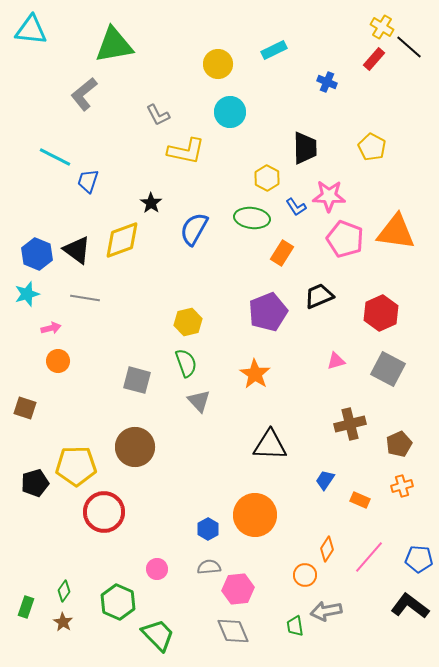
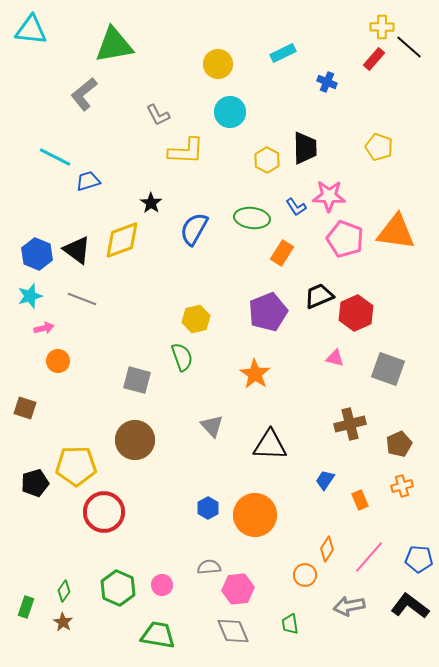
yellow cross at (382, 27): rotated 30 degrees counterclockwise
cyan rectangle at (274, 50): moved 9 px right, 3 px down
yellow pentagon at (372, 147): moved 7 px right; rotated 8 degrees counterclockwise
yellow L-shape at (186, 151): rotated 9 degrees counterclockwise
yellow hexagon at (267, 178): moved 18 px up
blue trapezoid at (88, 181): rotated 55 degrees clockwise
cyan star at (27, 294): moved 3 px right, 2 px down
gray line at (85, 298): moved 3 px left, 1 px down; rotated 12 degrees clockwise
red hexagon at (381, 313): moved 25 px left
yellow hexagon at (188, 322): moved 8 px right, 3 px up
pink arrow at (51, 328): moved 7 px left
pink triangle at (336, 361): moved 1 px left, 3 px up; rotated 30 degrees clockwise
green semicircle at (186, 363): moved 4 px left, 6 px up
gray square at (388, 369): rotated 8 degrees counterclockwise
gray triangle at (199, 401): moved 13 px right, 25 px down
brown circle at (135, 447): moved 7 px up
orange rectangle at (360, 500): rotated 42 degrees clockwise
blue hexagon at (208, 529): moved 21 px up
pink circle at (157, 569): moved 5 px right, 16 px down
green hexagon at (118, 602): moved 14 px up
gray arrow at (326, 611): moved 23 px right, 5 px up
green trapezoid at (295, 626): moved 5 px left, 2 px up
green trapezoid at (158, 635): rotated 36 degrees counterclockwise
